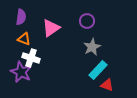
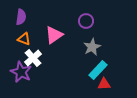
purple circle: moved 1 px left
pink triangle: moved 3 px right, 7 px down
white cross: moved 2 px right; rotated 30 degrees clockwise
red triangle: moved 3 px left, 1 px up; rotated 24 degrees counterclockwise
